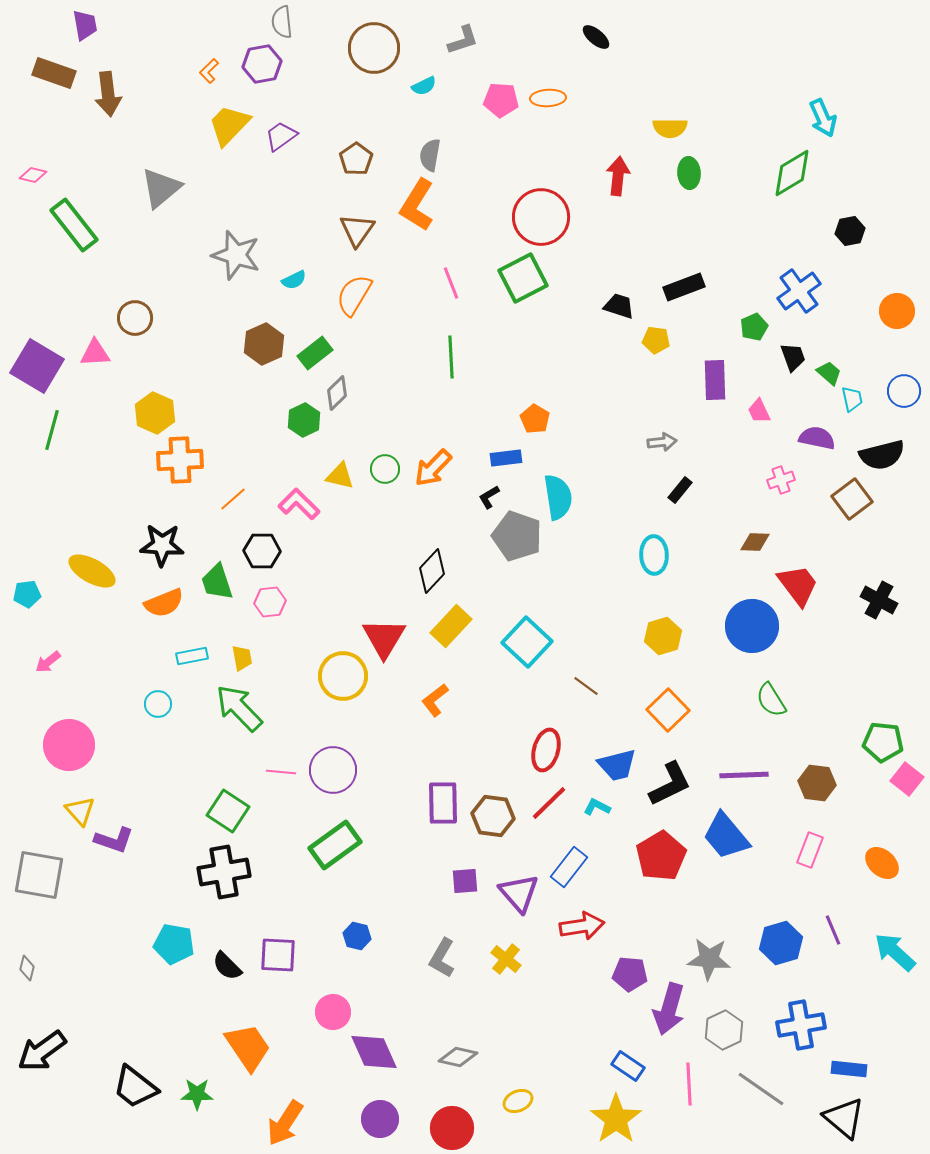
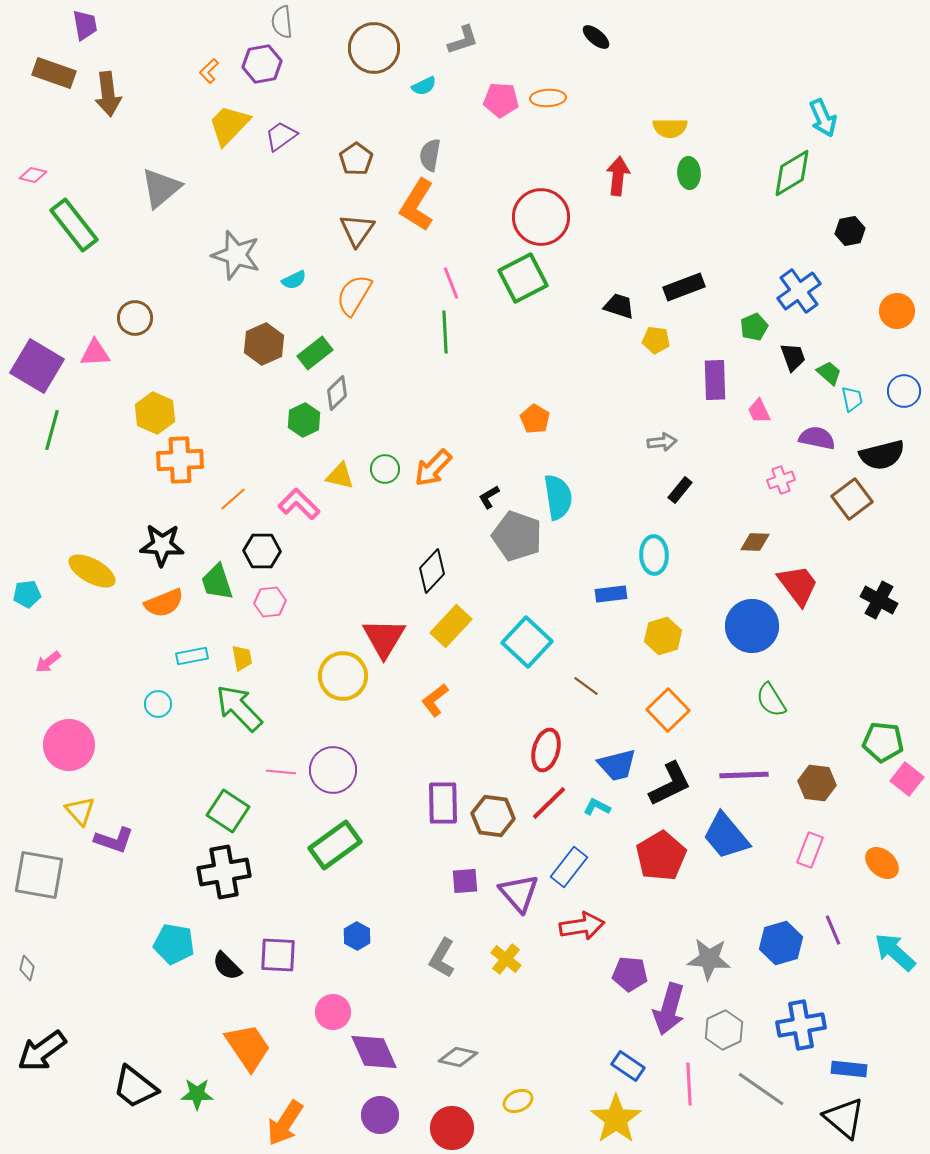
green line at (451, 357): moved 6 px left, 25 px up
blue rectangle at (506, 458): moved 105 px right, 136 px down
blue hexagon at (357, 936): rotated 16 degrees clockwise
purple circle at (380, 1119): moved 4 px up
